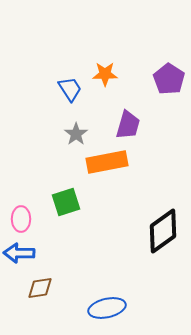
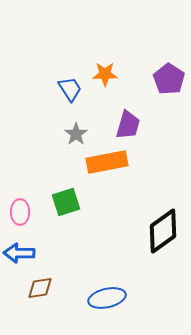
pink ellipse: moved 1 px left, 7 px up
blue ellipse: moved 10 px up
